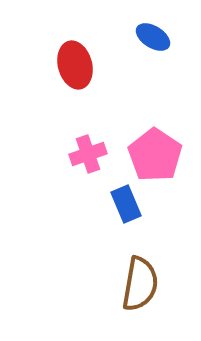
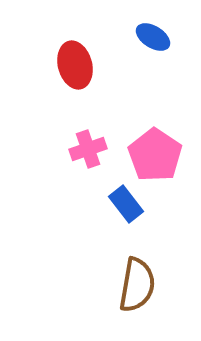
pink cross: moved 5 px up
blue rectangle: rotated 15 degrees counterclockwise
brown semicircle: moved 3 px left, 1 px down
